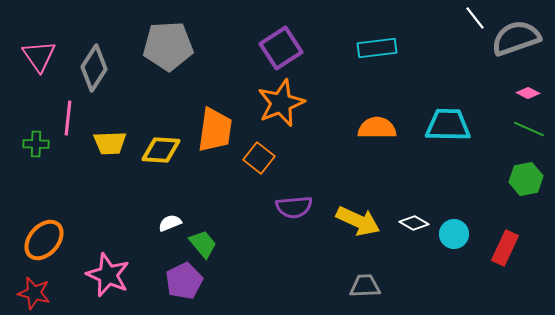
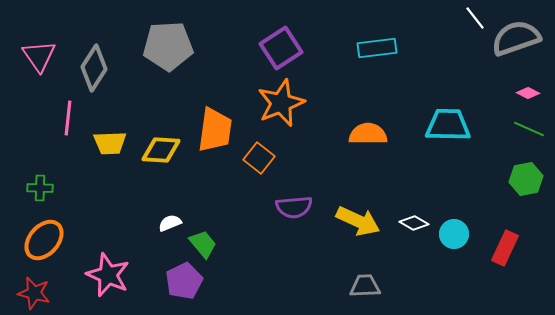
orange semicircle: moved 9 px left, 6 px down
green cross: moved 4 px right, 44 px down
